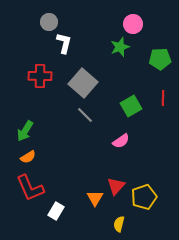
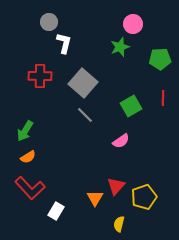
red L-shape: rotated 20 degrees counterclockwise
